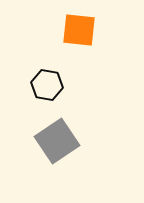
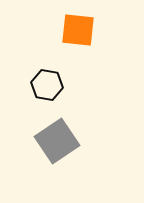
orange square: moved 1 px left
